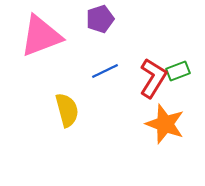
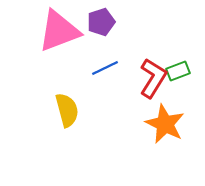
purple pentagon: moved 1 px right, 3 px down
pink triangle: moved 18 px right, 5 px up
blue line: moved 3 px up
orange star: rotated 6 degrees clockwise
